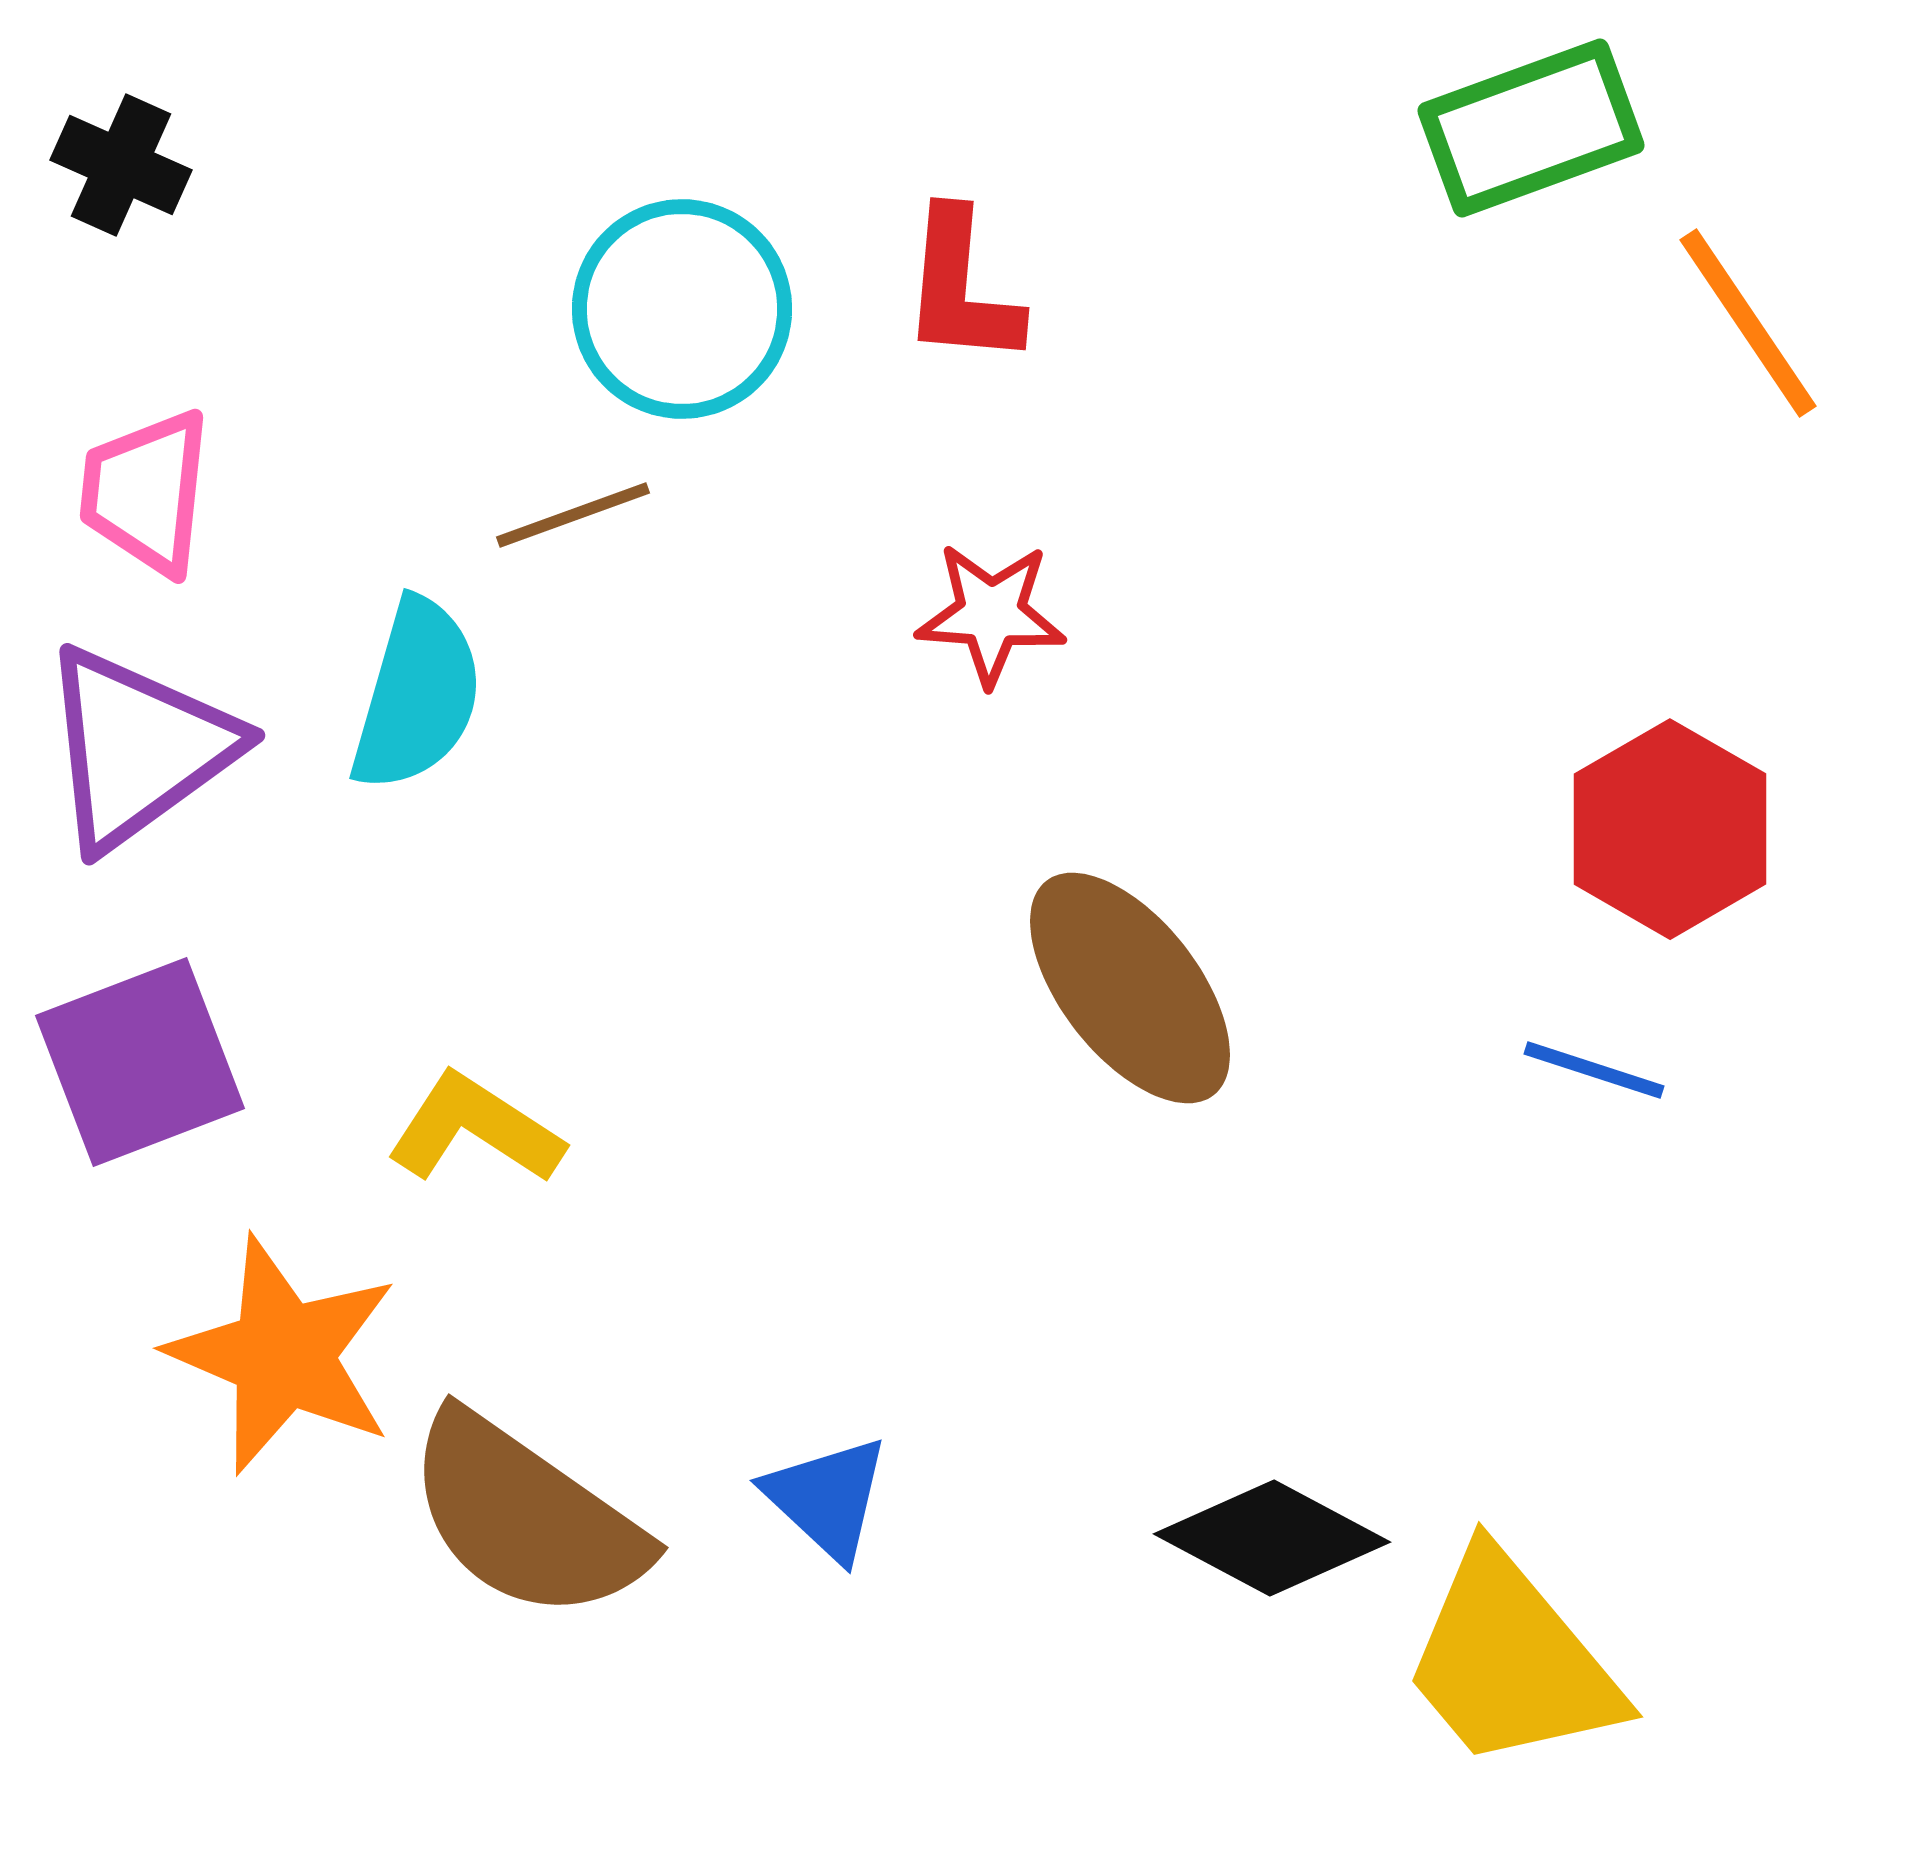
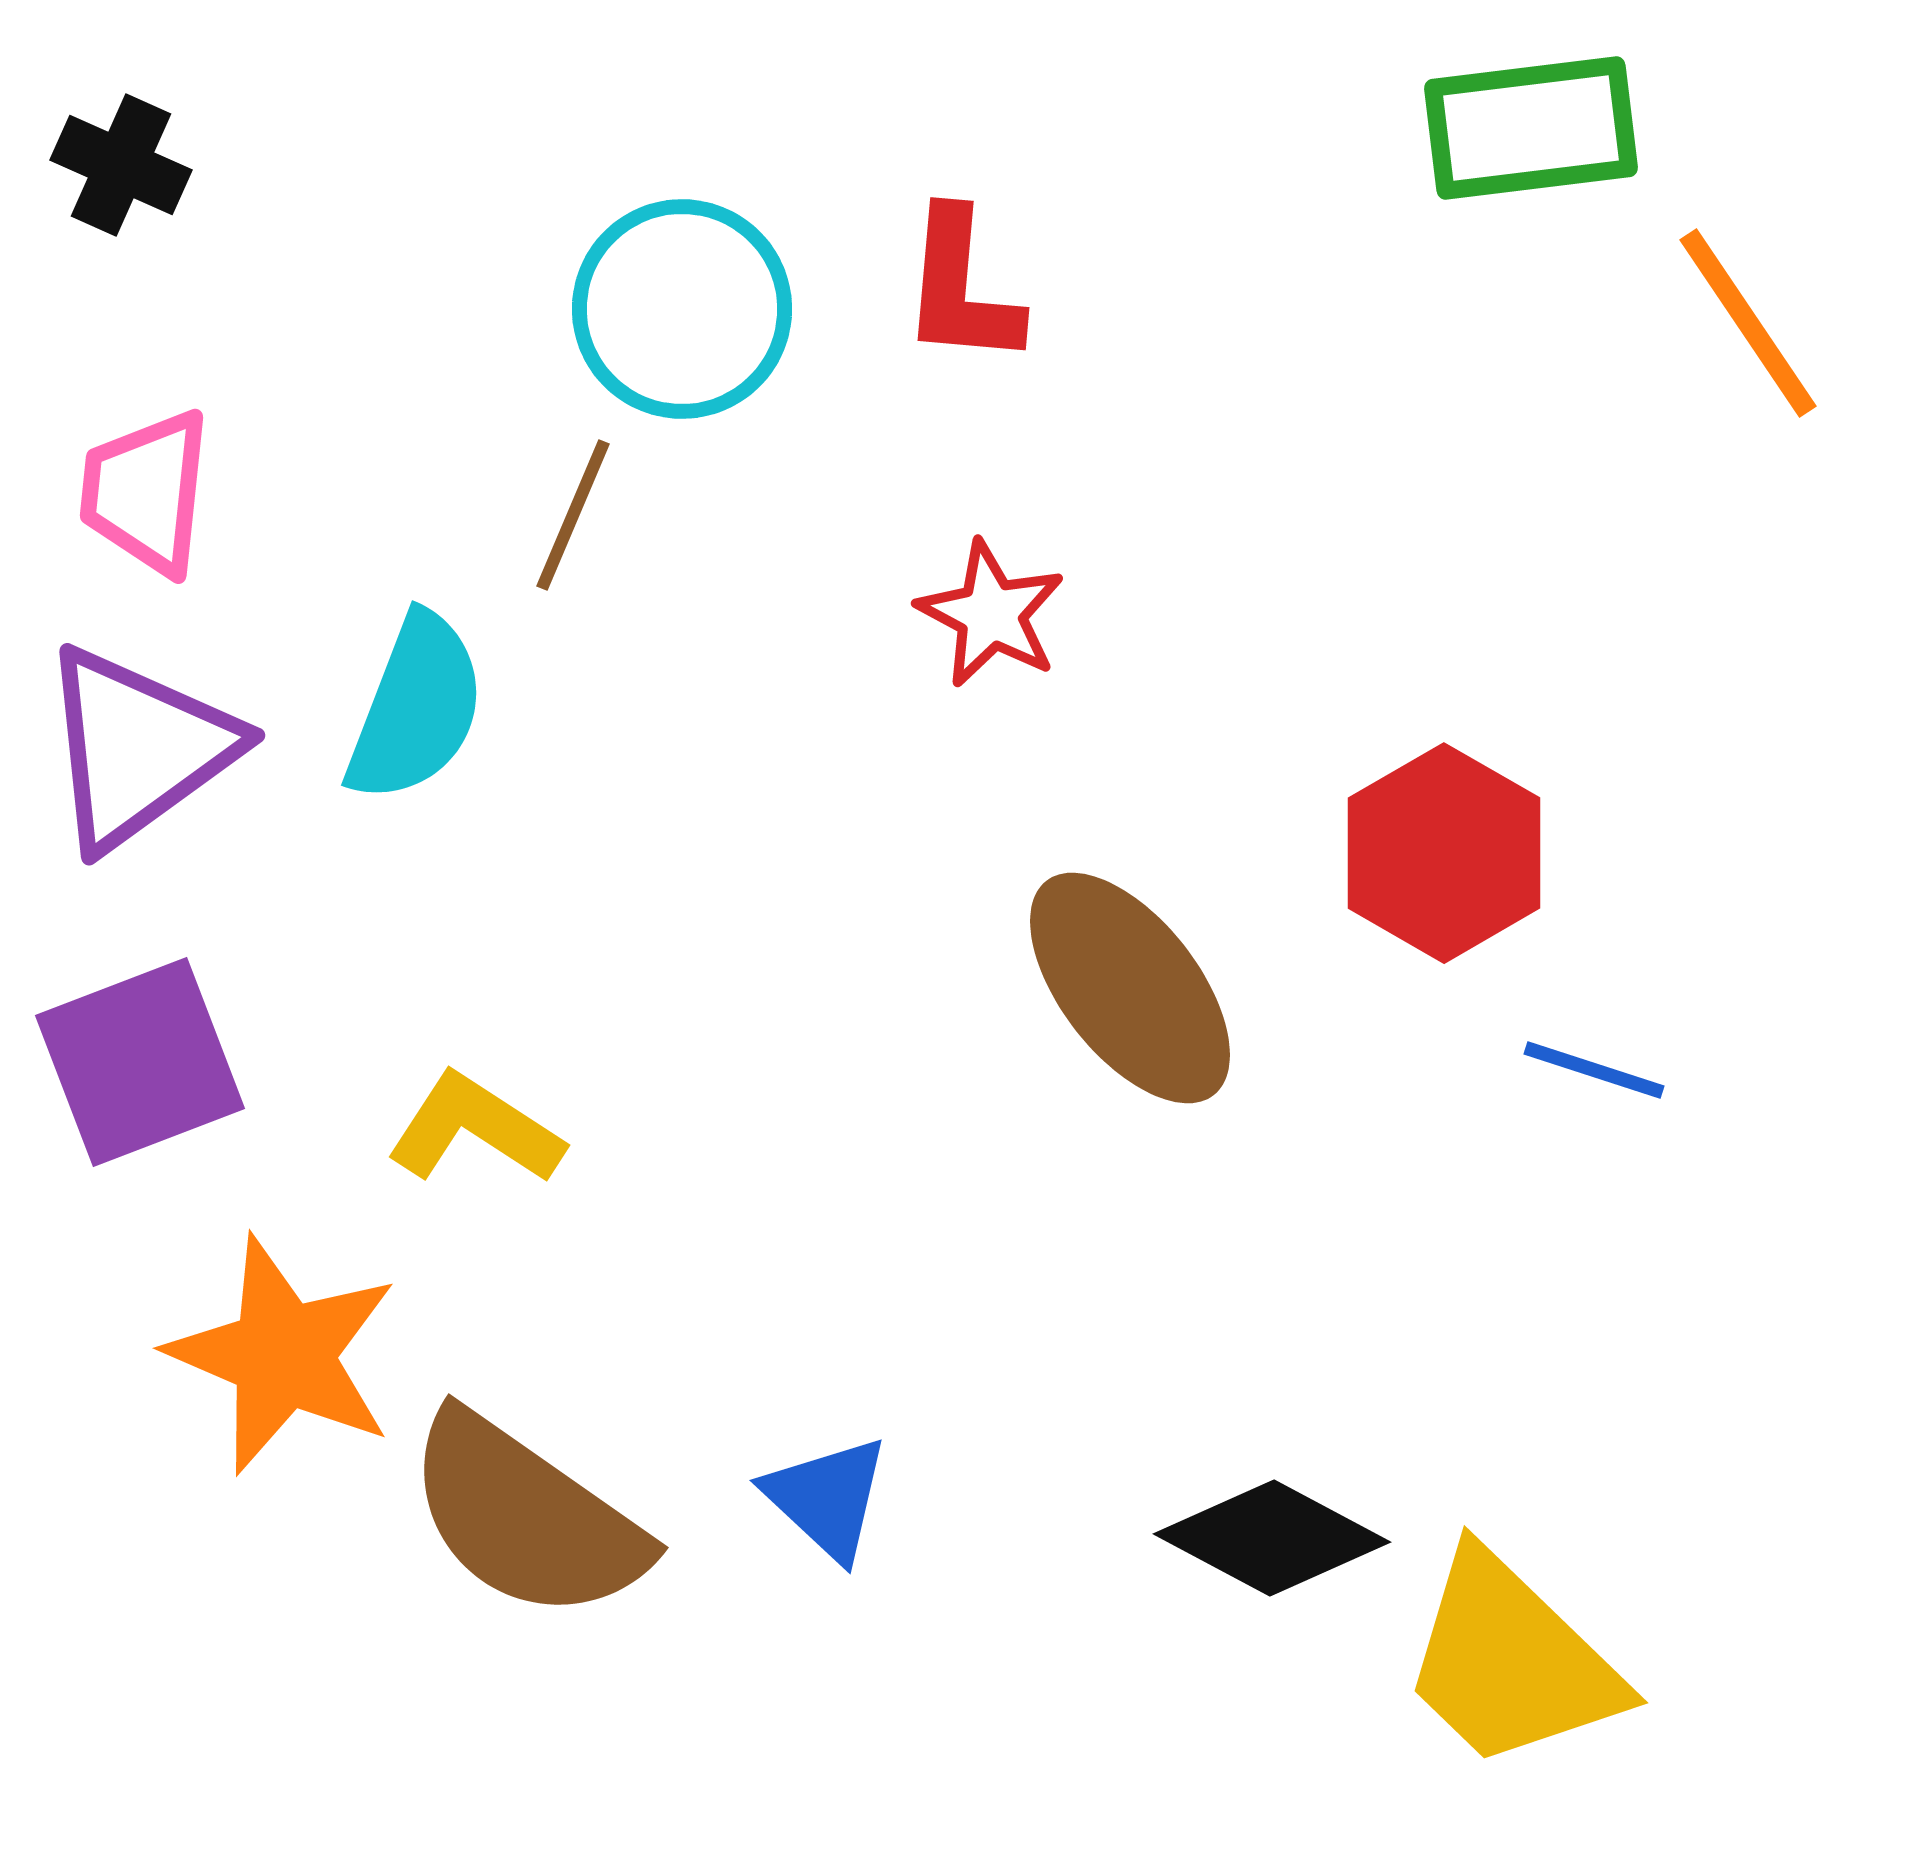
green rectangle: rotated 13 degrees clockwise
brown line: rotated 47 degrees counterclockwise
red star: rotated 24 degrees clockwise
cyan semicircle: moved 1 px left, 13 px down; rotated 5 degrees clockwise
red hexagon: moved 226 px left, 24 px down
yellow trapezoid: rotated 6 degrees counterclockwise
